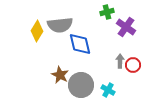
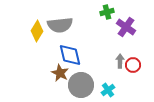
blue diamond: moved 10 px left, 11 px down
brown star: moved 2 px up
cyan cross: rotated 24 degrees clockwise
